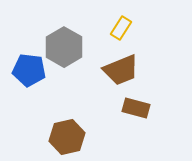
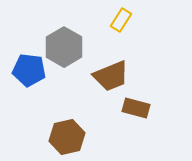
yellow rectangle: moved 8 px up
brown trapezoid: moved 10 px left, 6 px down
